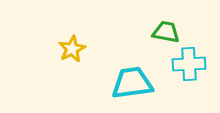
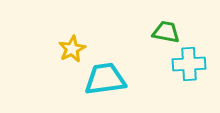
cyan trapezoid: moved 27 px left, 4 px up
